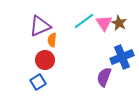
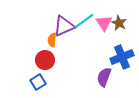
purple triangle: moved 24 px right
